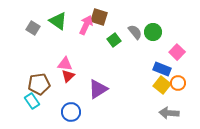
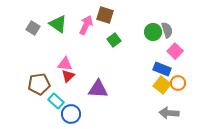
brown square: moved 6 px right, 2 px up
green triangle: moved 3 px down
gray semicircle: moved 32 px right, 2 px up; rotated 21 degrees clockwise
pink square: moved 2 px left, 1 px up
purple triangle: rotated 35 degrees clockwise
cyan rectangle: moved 24 px right; rotated 14 degrees counterclockwise
blue circle: moved 2 px down
